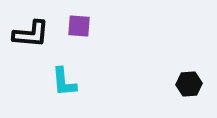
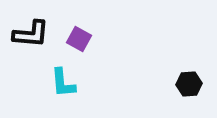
purple square: moved 13 px down; rotated 25 degrees clockwise
cyan L-shape: moved 1 px left, 1 px down
